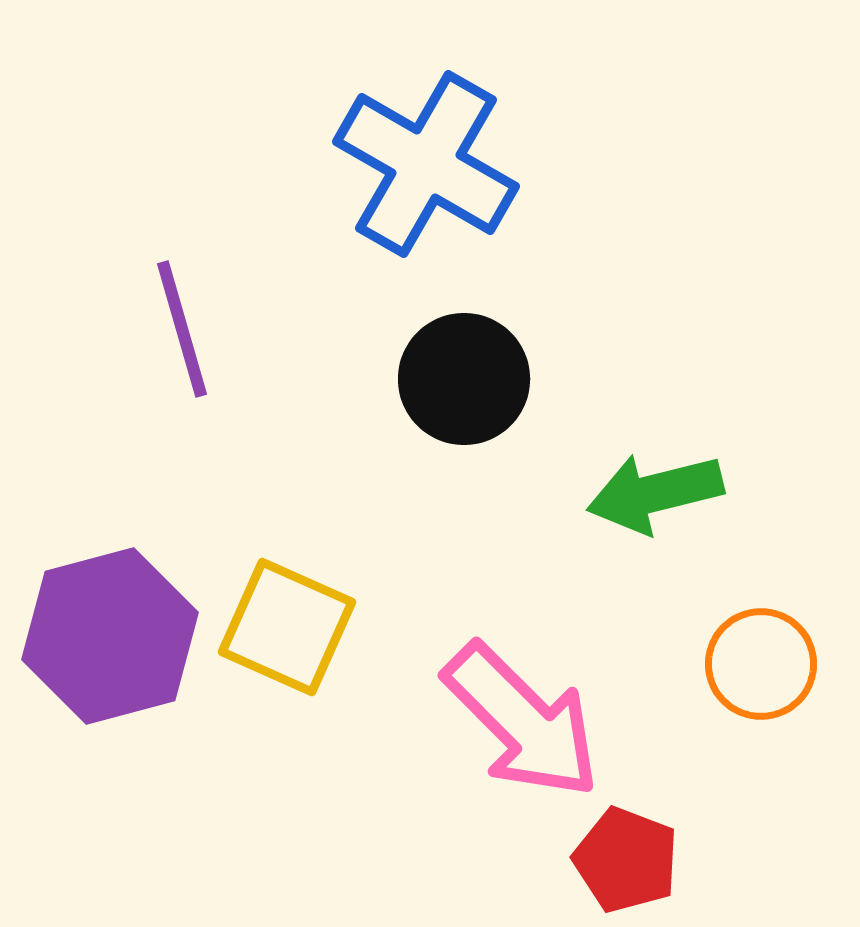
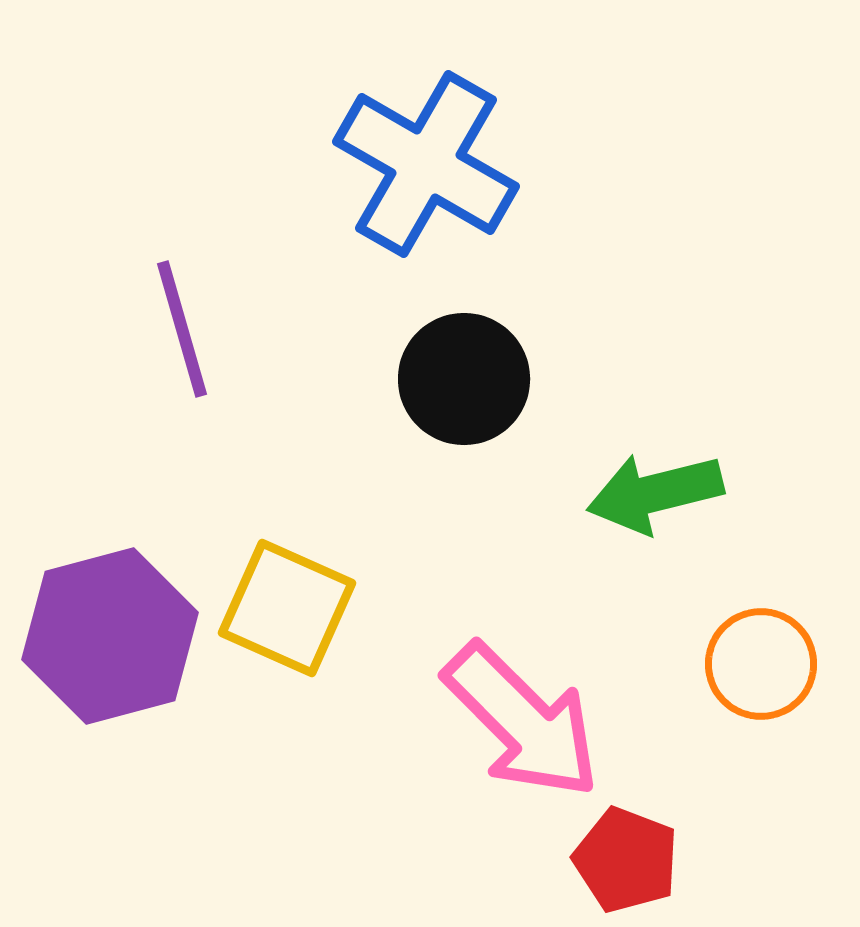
yellow square: moved 19 px up
